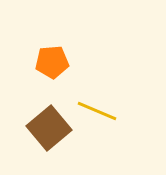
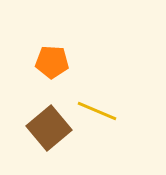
orange pentagon: rotated 8 degrees clockwise
